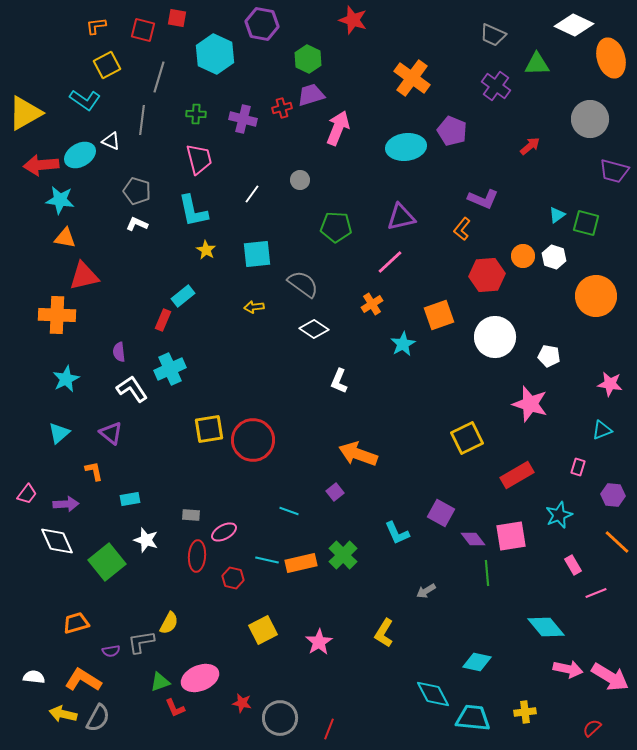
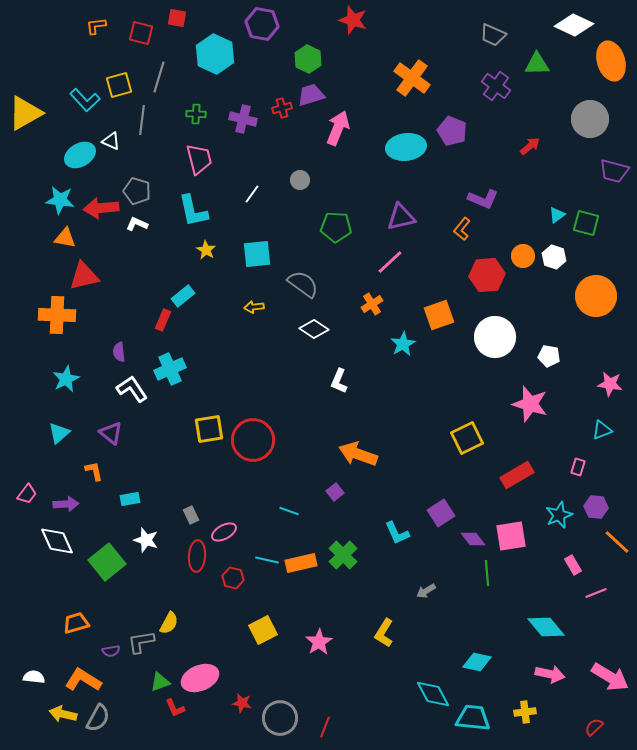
red square at (143, 30): moved 2 px left, 3 px down
orange ellipse at (611, 58): moved 3 px down
yellow square at (107, 65): moved 12 px right, 20 px down; rotated 12 degrees clockwise
cyan L-shape at (85, 100): rotated 12 degrees clockwise
red arrow at (41, 165): moved 60 px right, 43 px down
purple hexagon at (613, 495): moved 17 px left, 12 px down
purple square at (441, 513): rotated 28 degrees clockwise
gray rectangle at (191, 515): rotated 60 degrees clockwise
pink arrow at (568, 669): moved 18 px left, 5 px down
red semicircle at (592, 728): moved 2 px right, 1 px up
red line at (329, 729): moved 4 px left, 2 px up
